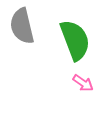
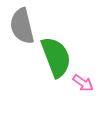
green semicircle: moved 19 px left, 17 px down
